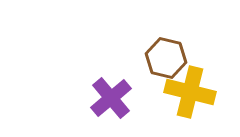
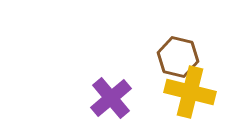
brown hexagon: moved 12 px right, 1 px up
